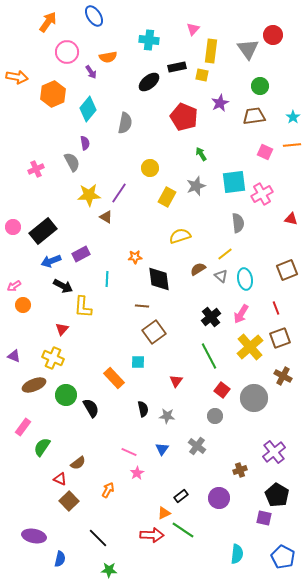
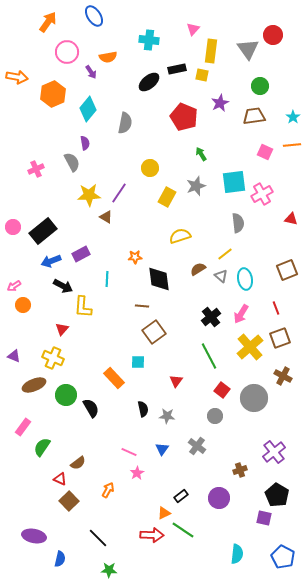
black rectangle at (177, 67): moved 2 px down
